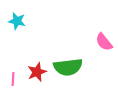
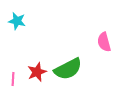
pink semicircle: rotated 24 degrees clockwise
green semicircle: moved 2 px down; rotated 20 degrees counterclockwise
